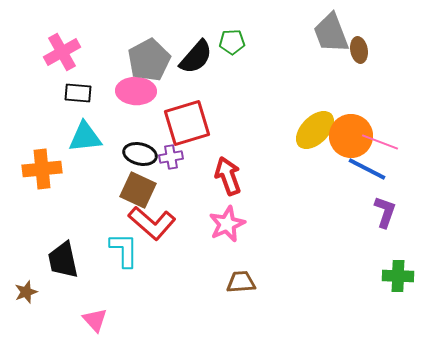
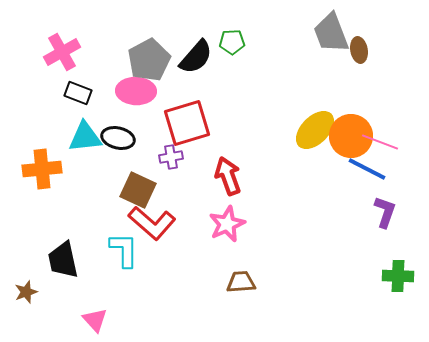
black rectangle: rotated 16 degrees clockwise
black ellipse: moved 22 px left, 16 px up
